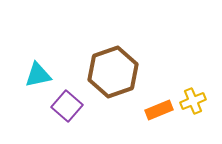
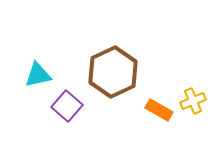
brown hexagon: rotated 6 degrees counterclockwise
orange rectangle: rotated 52 degrees clockwise
